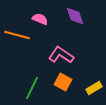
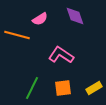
pink semicircle: rotated 126 degrees clockwise
orange square: moved 6 px down; rotated 36 degrees counterclockwise
